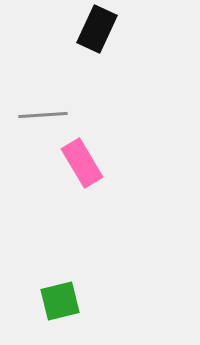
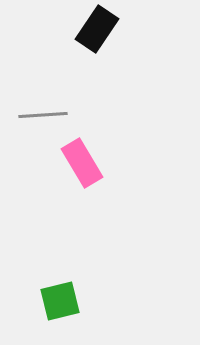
black rectangle: rotated 9 degrees clockwise
